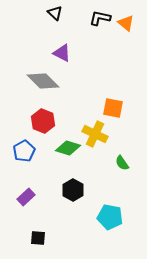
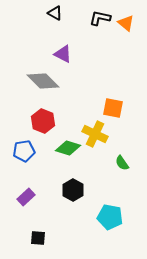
black triangle: rotated 14 degrees counterclockwise
purple triangle: moved 1 px right, 1 px down
blue pentagon: rotated 20 degrees clockwise
